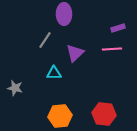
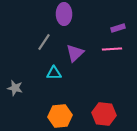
gray line: moved 1 px left, 2 px down
